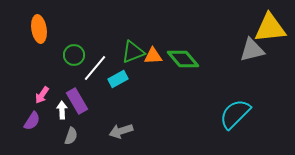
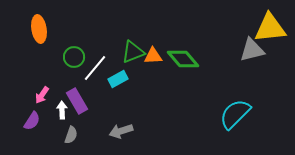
green circle: moved 2 px down
gray semicircle: moved 1 px up
